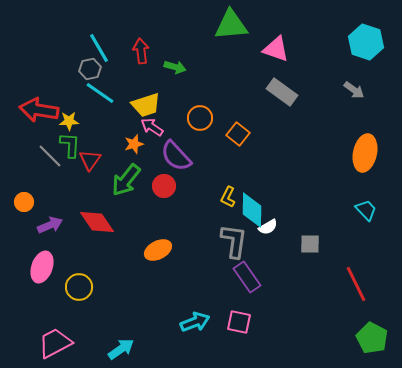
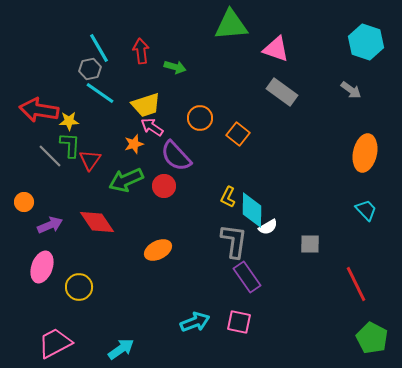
gray arrow at (354, 90): moved 3 px left
green arrow at (126, 180): rotated 28 degrees clockwise
